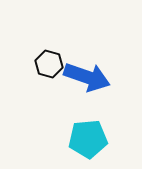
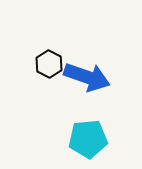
black hexagon: rotated 12 degrees clockwise
